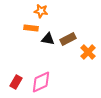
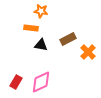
black triangle: moved 7 px left, 6 px down
